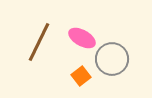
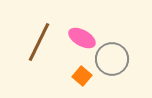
orange square: moved 1 px right; rotated 12 degrees counterclockwise
